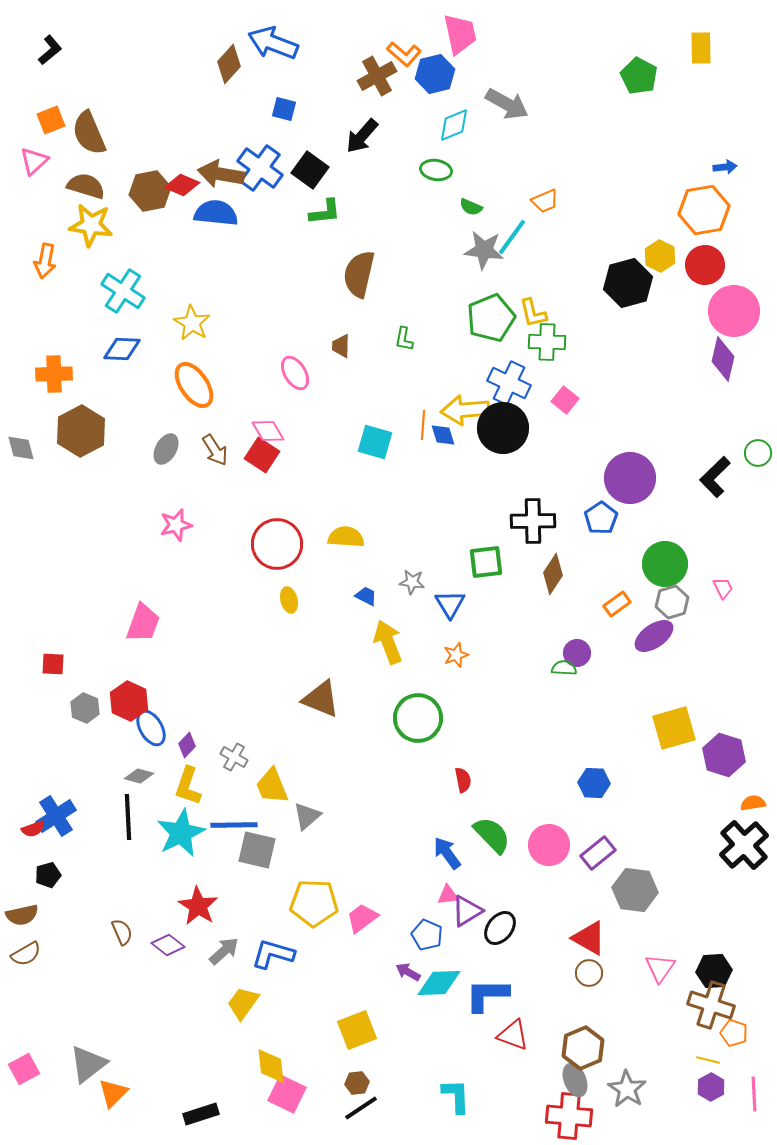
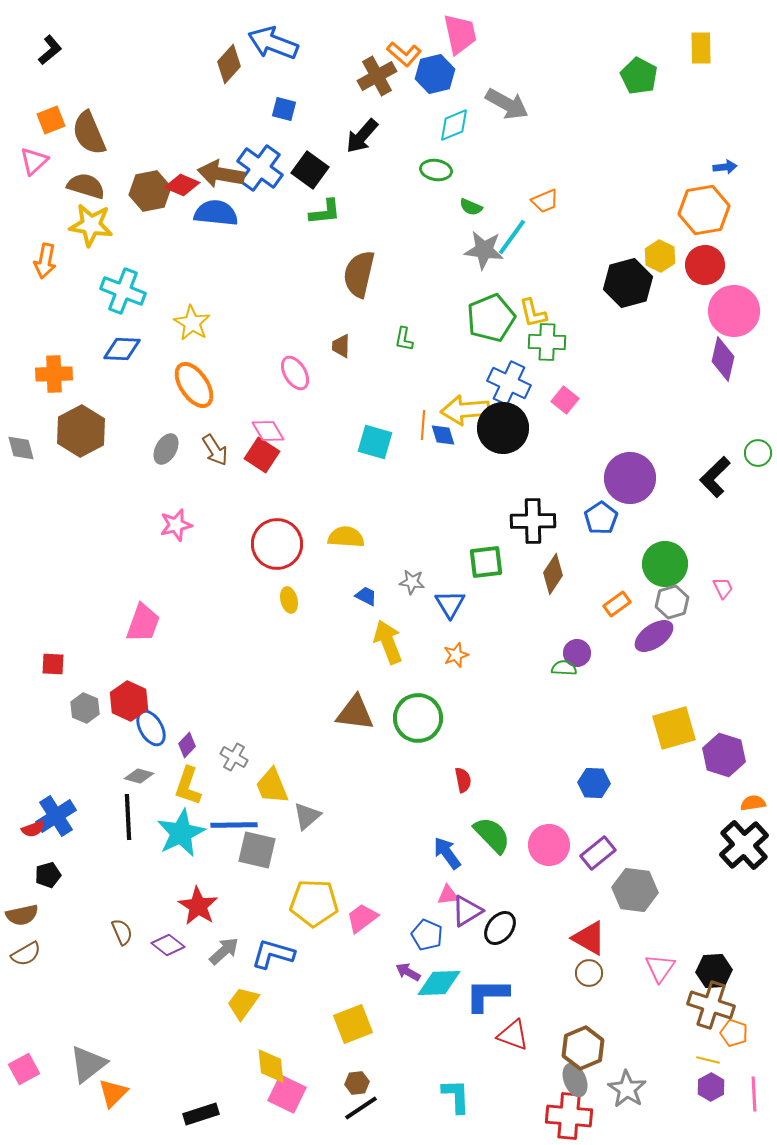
cyan cross at (123, 291): rotated 12 degrees counterclockwise
brown triangle at (321, 699): moved 34 px right, 14 px down; rotated 15 degrees counterclockwise
yellow square at (357, 1030): moved 4 px left, 6 px up
